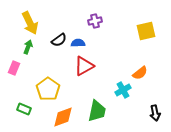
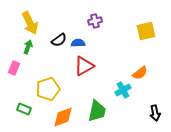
yellow pentagon: rotated 20 degrees clockwise
